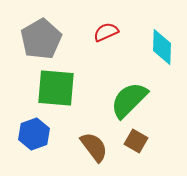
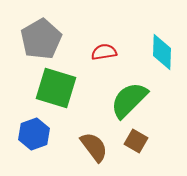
red semicircle: moved 2 px left, 20 px down; rotated 15 degrees clockwise
cyan diamond: moved 5 px down
green square: rotated 12 degrees clockwise
